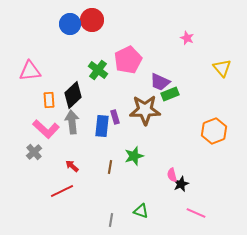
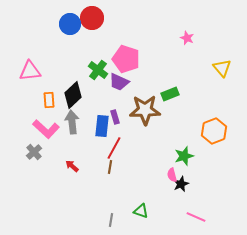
red circle: moved 2 px up
pink pentagon: moved 2 px left, 1 px up; rotated 28 degrees counterclockwise
purple trapezoid: moved 41 px left
green star: moved 50 px right
red line: moved 52 px right, 43 px up; rotated 35 degrees counterclockwise
pink line: moved 4 px down
